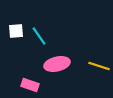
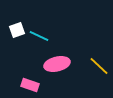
white square: moved 1 px right, 1 px up; rotated 14 degrees counterclockwise
cyan line: rotated 30 degrees counterclockwise
yellow line: rotated 25 degrees clockwise
